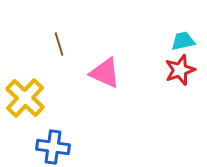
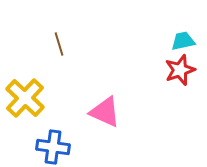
pink triangle: moved 39 px down
